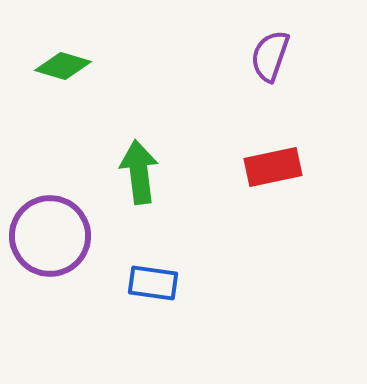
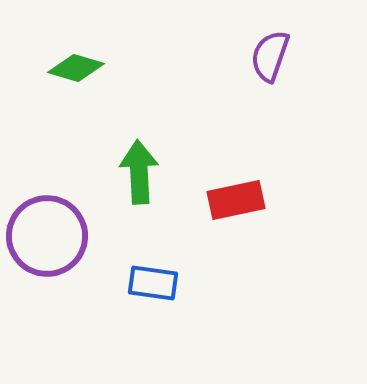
green diamond: moved 13 px right, 2 px down
red rectangle: moved 37 px left, 33 px down
green arrow: rotated 4 degrees clockwise
purple circle: moved 3 px left
